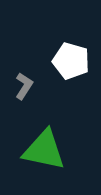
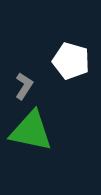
green triangle: moved 13 px left, 19 px up
